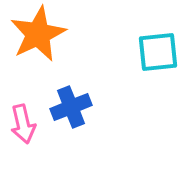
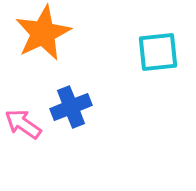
orange star: moved 5 px right, 1 px up
pink arrow: rotated 138 degrees clockwise
